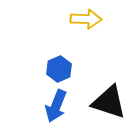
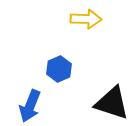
black triangle: moved 3 px right, 1 px down
blue arrow: moved 26 px left
